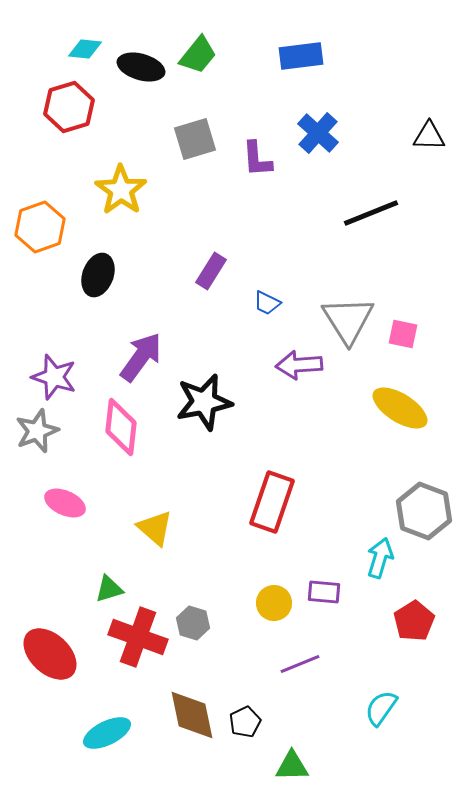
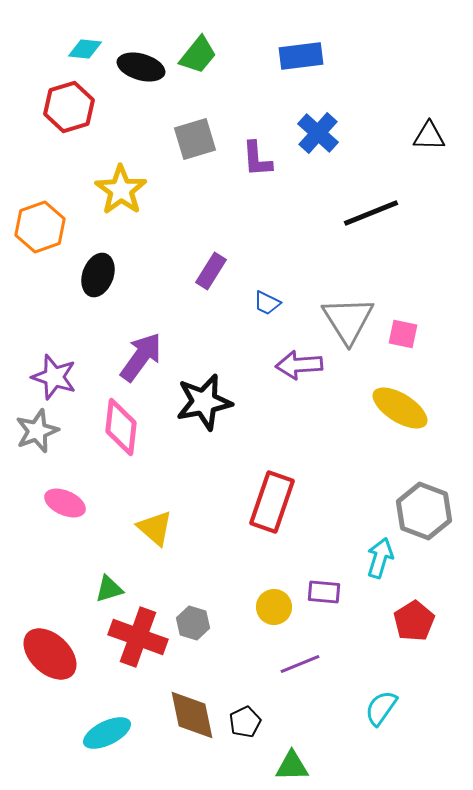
yellow circle at (274, 603): moved 4 px down
